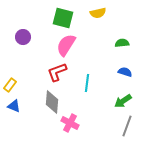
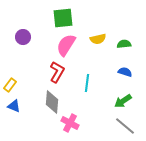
yellow semicircle: moved 26 px down
green square: rotated 20 degrees counterclockwise
green semicircle: moved 2 px right, 1 px down
red L-shape: rotated 140 degrees clockwise
gray line: moved 2 px left; rotated 70 degrees counterclockwise
